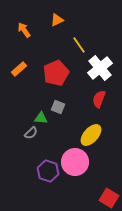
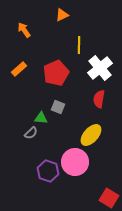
orange triangle: moved 5 px right, 5 px up
yellow line: rotated 36 degrees clockwise
red semicircle: rotated 12 degrees counterclockwise
